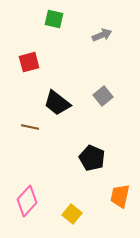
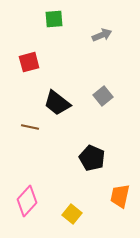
green square: rotated 18 degrees counterclockwise
